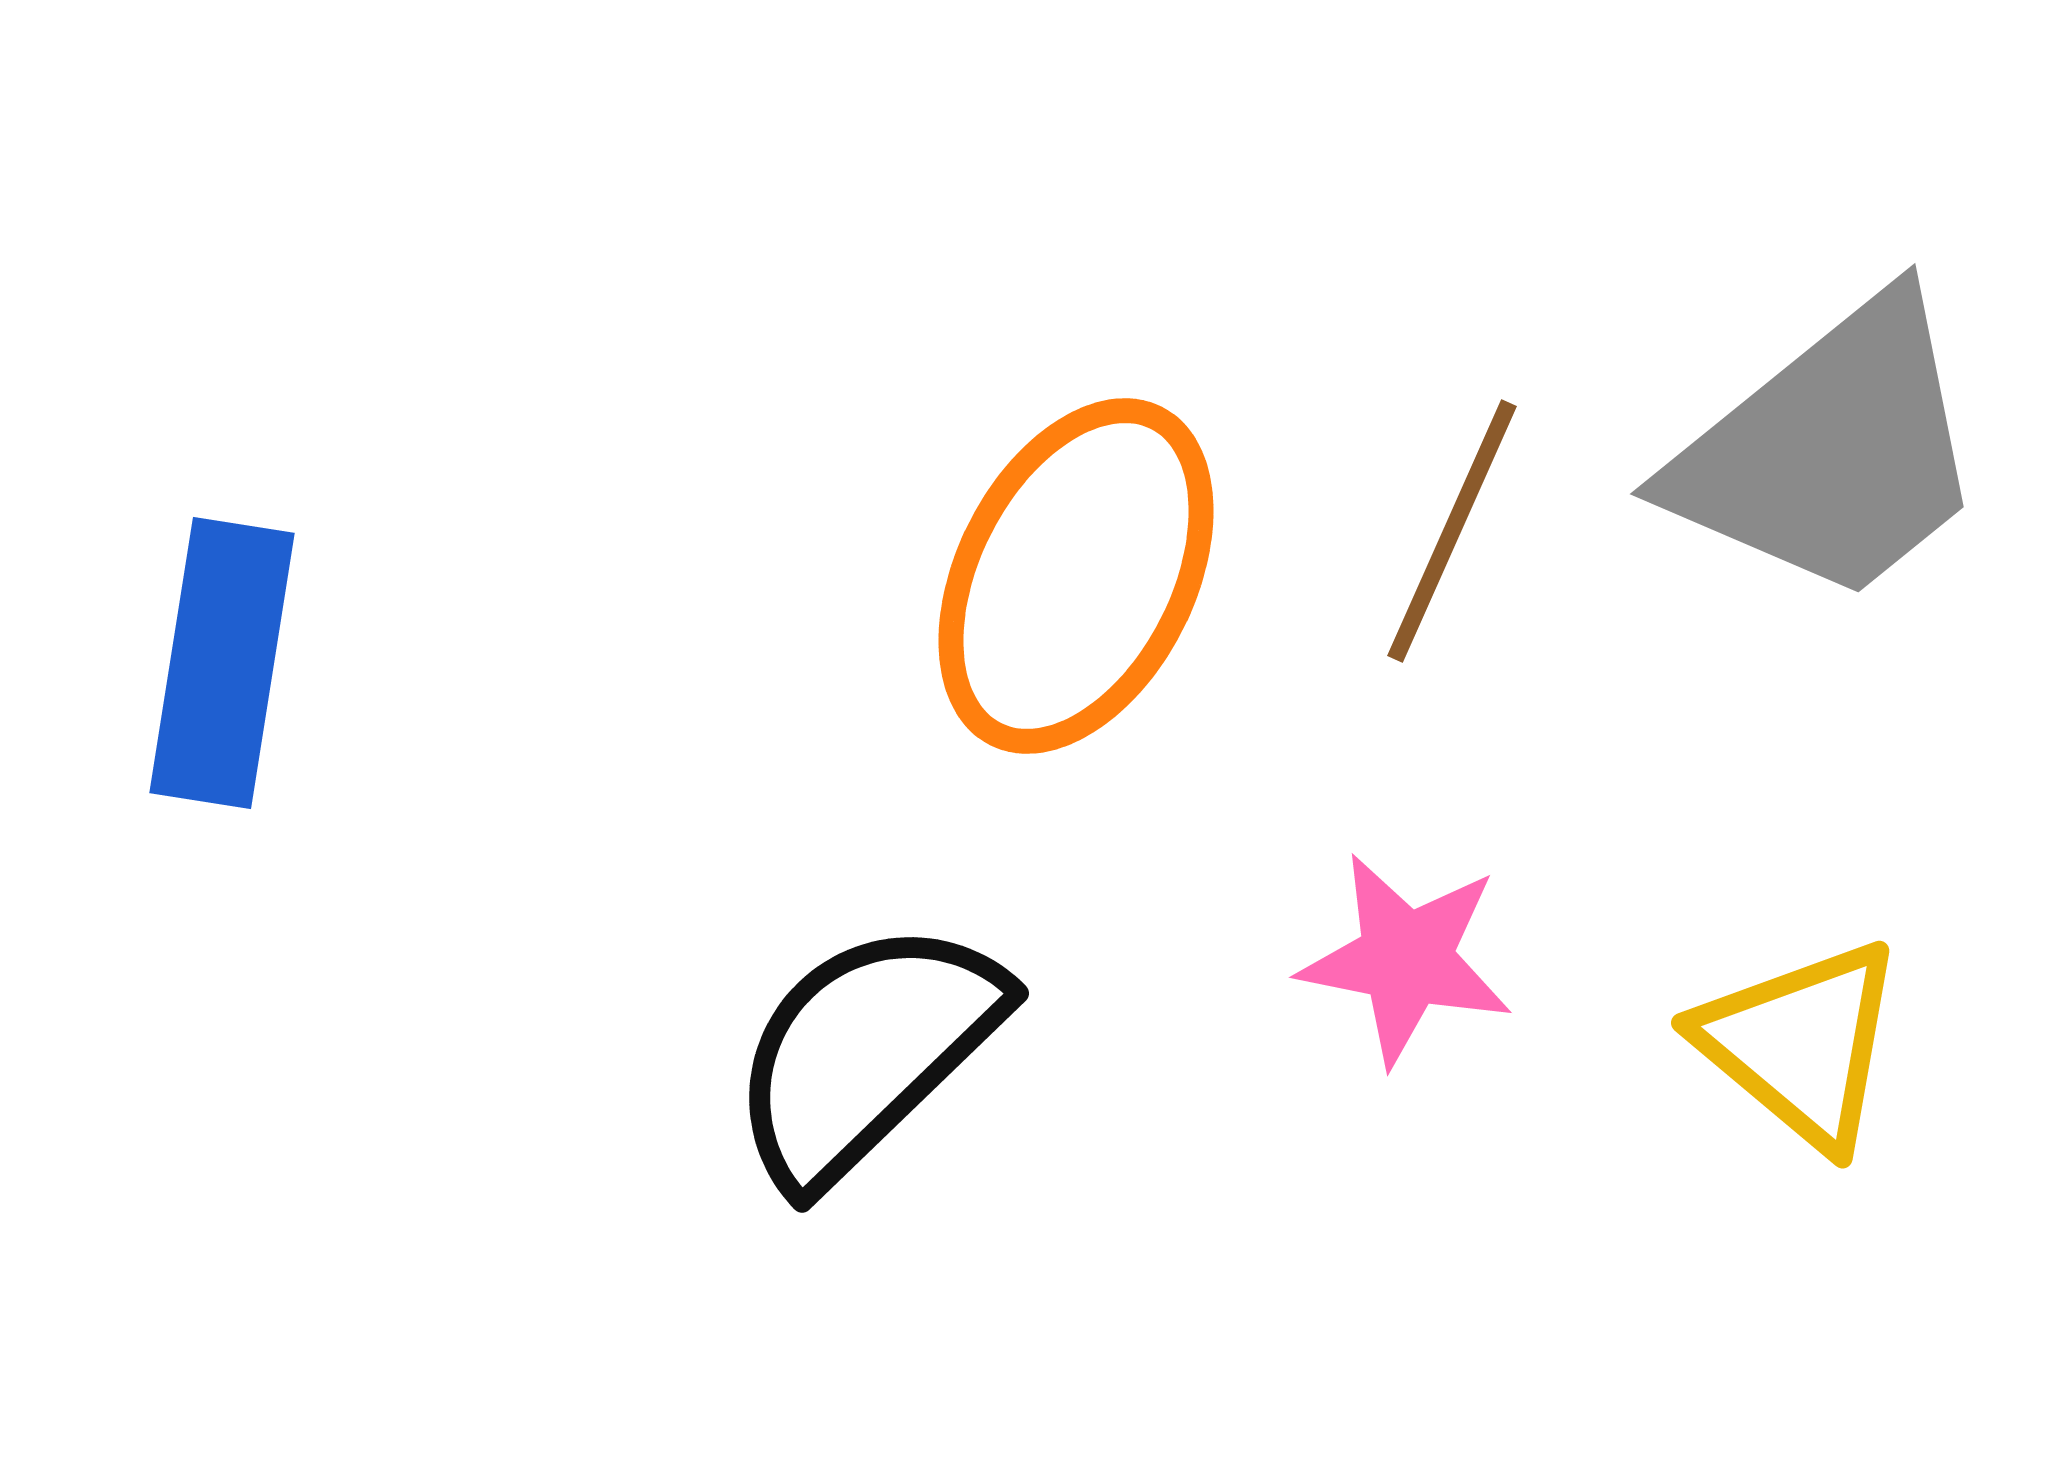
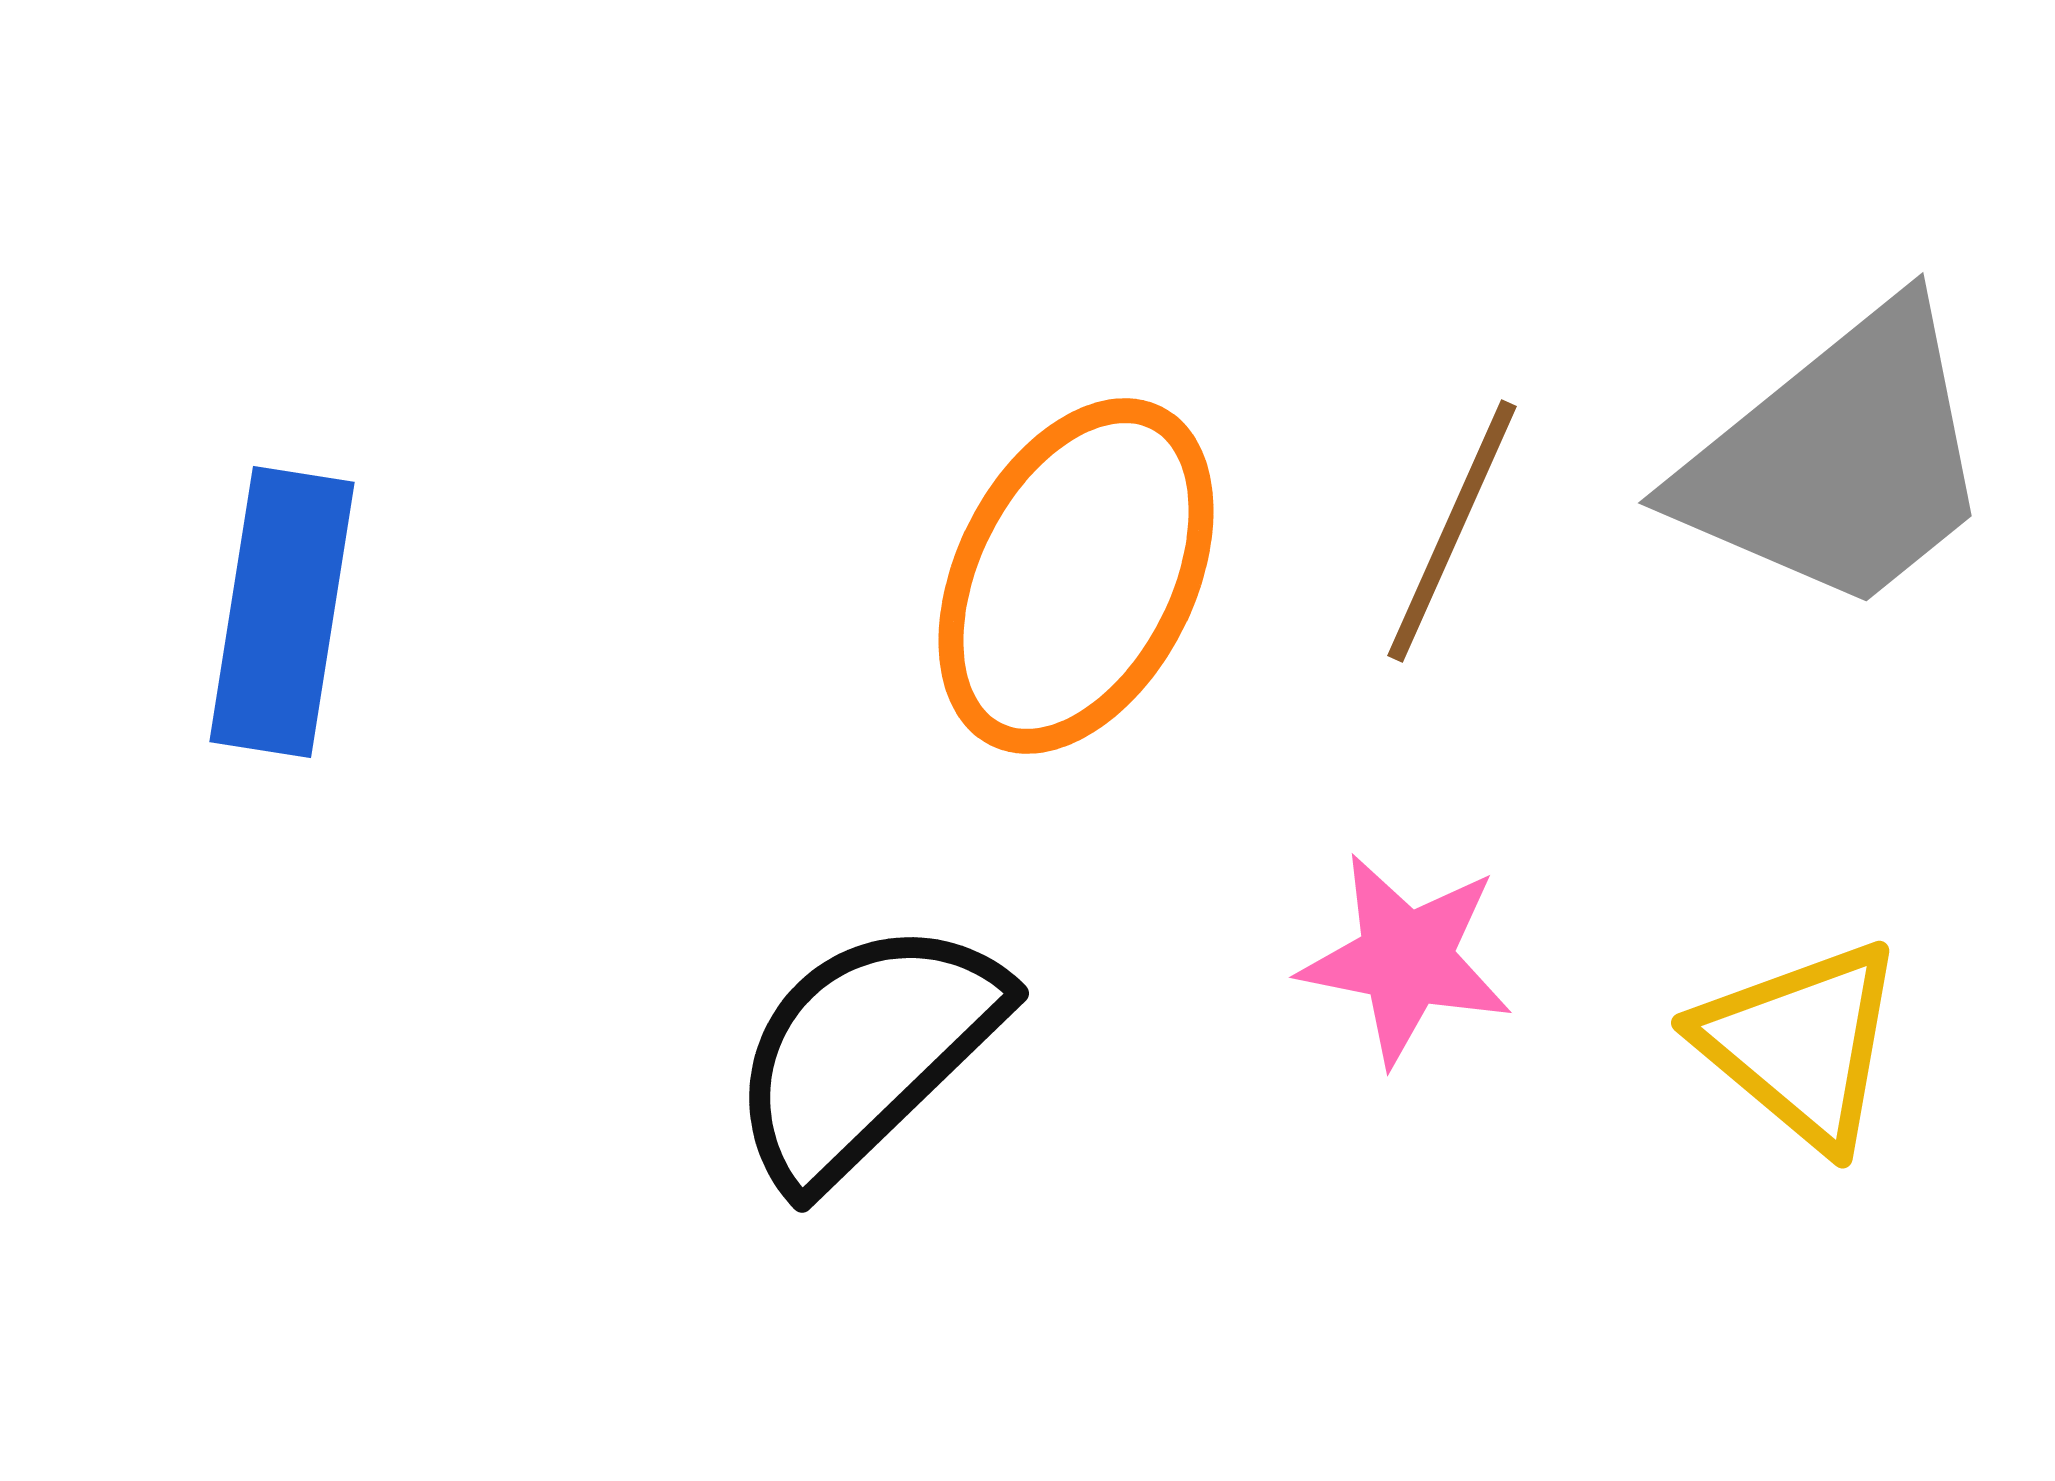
gray trapezoid: moved 8 px right, 9 px down
blue rectangle: moved 60 px right, 51 px up
